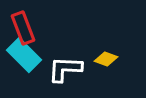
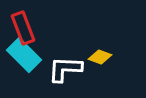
yellow diamond: moved 6 px left, 2 px up
